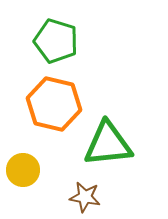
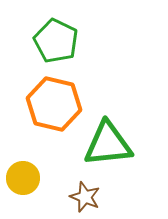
green pentagon: rotated 9 degrees clockwise
yellow circle: moved 8 px down
brown star: rotated 12 degrees clockwise
